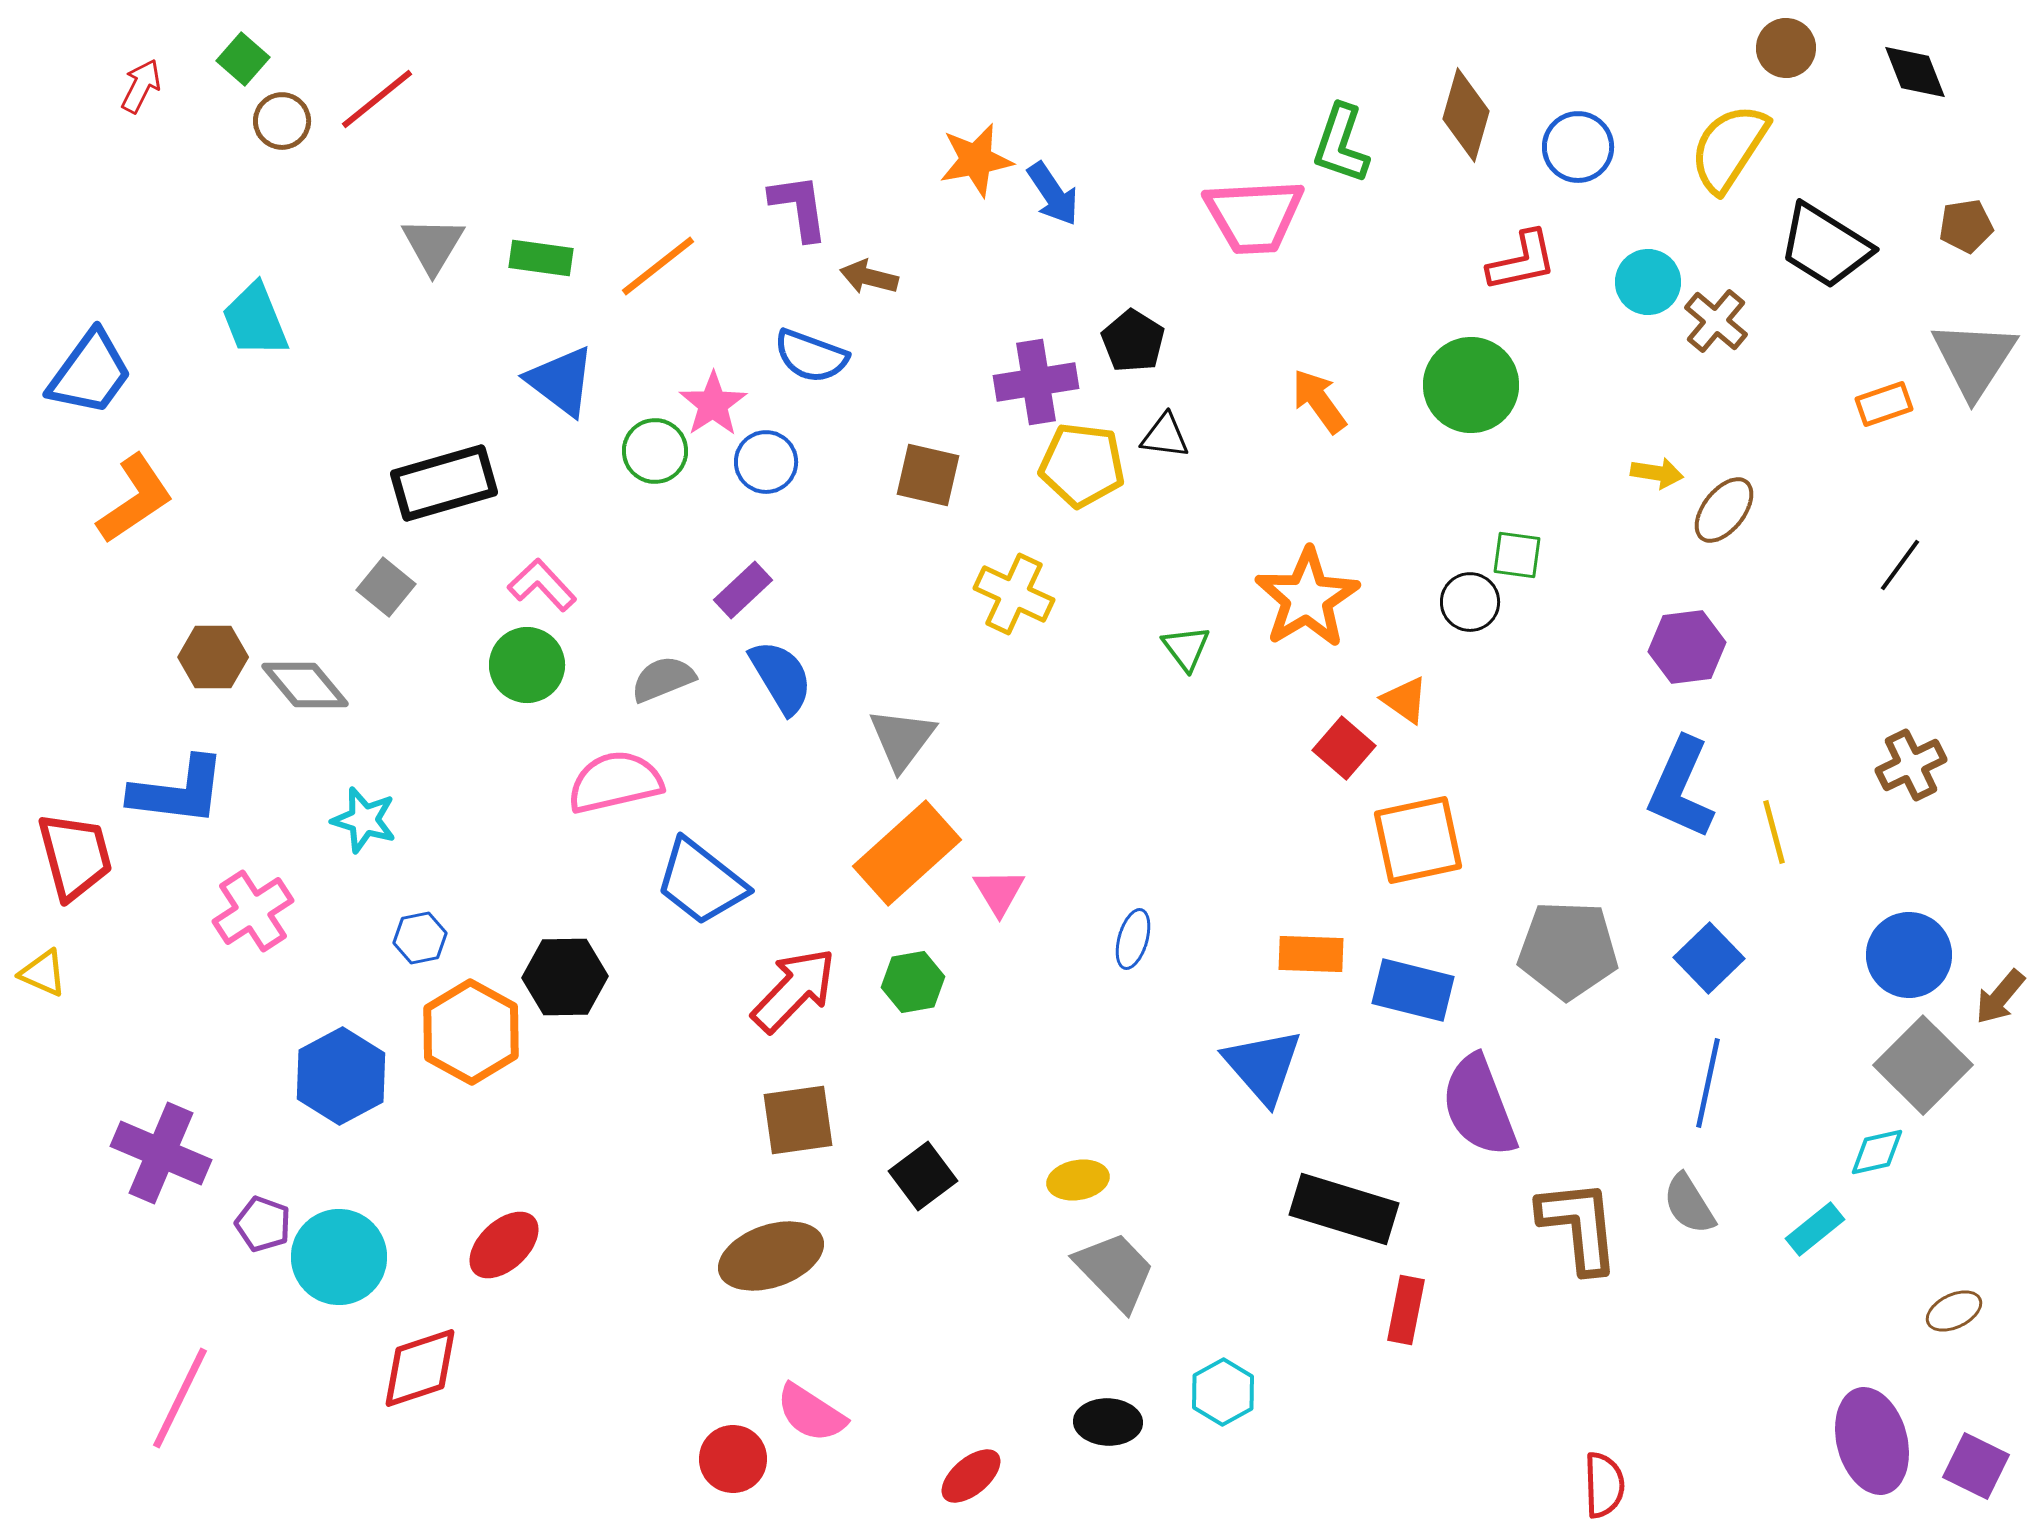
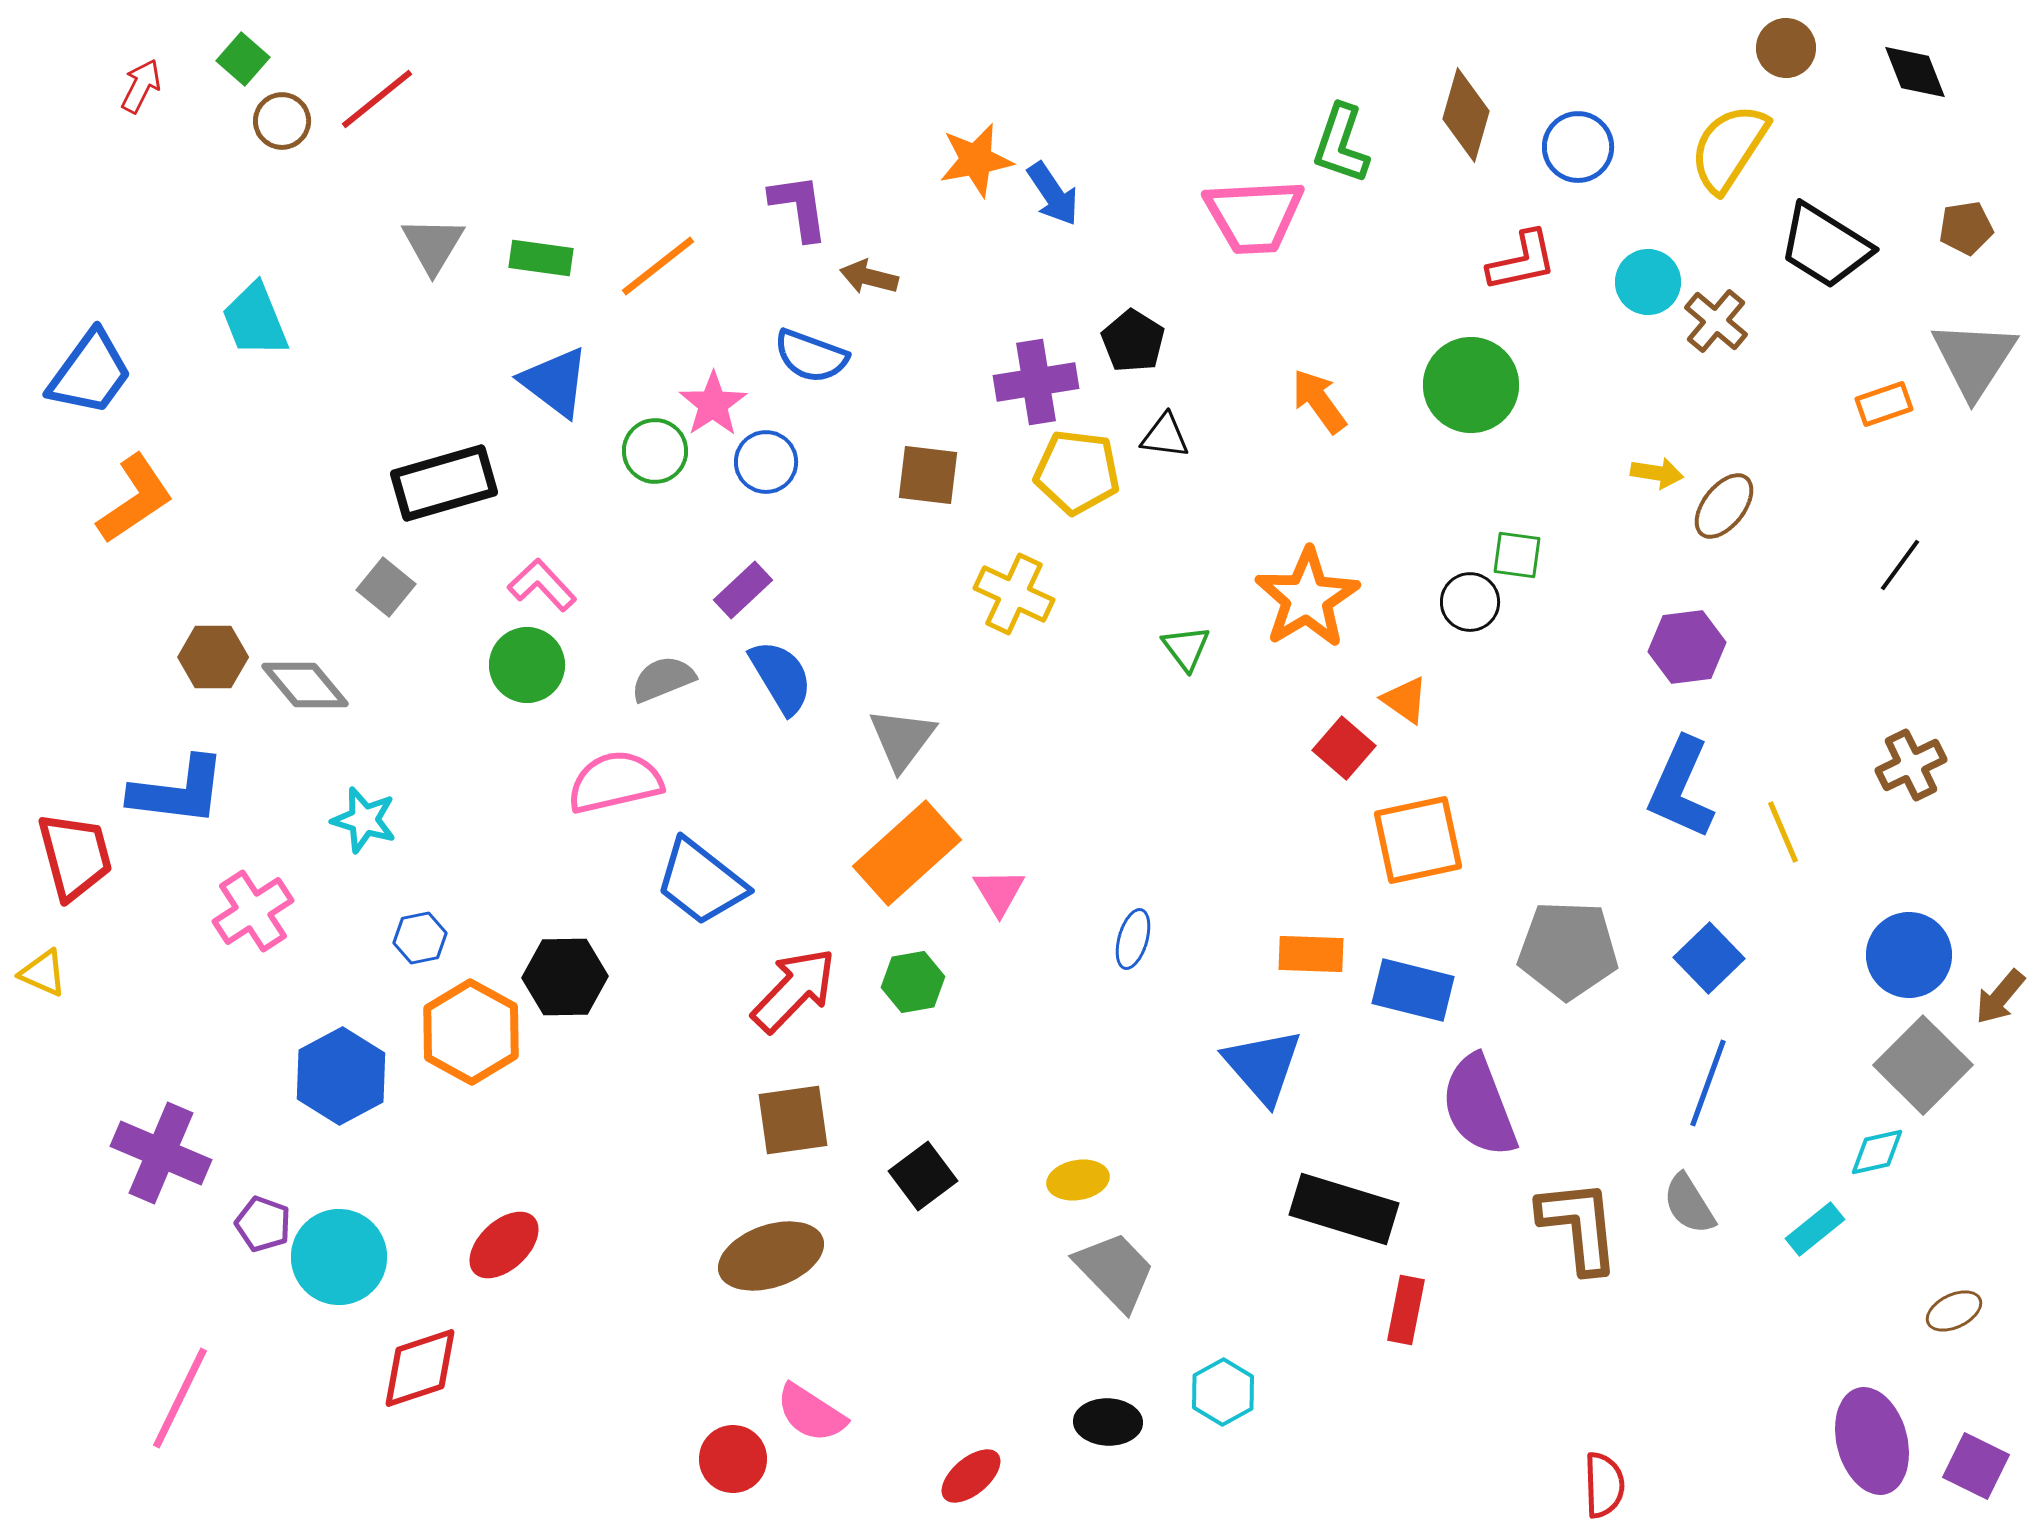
brown pentagon at (1966, 226): moved 2 px down
blue triangle at (561, 381): moved 6 px left, 1 px down
yellow pentagon at (1082, 465): moved 5 px left, 7 px down
brown square at (928, 475): rotated 6 degrees counterclockwise
brown ellipse at (1724, 510): moved 4 px up
yellow line at (1774, 832): moved 9 px right; rotated 8 degrees counterclockwise
blue line at (1708, 1083): rotated 8 degrees clockwise
brown square at (798, 1120): moved 5 px left
